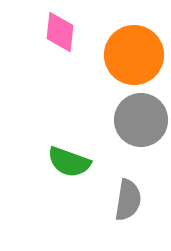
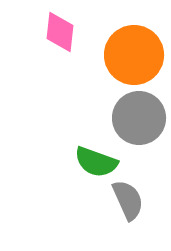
gray circle: moved 2 px left, 2 px up
green semicircle: moved 27 px right
gray semicircle: rotated 33 degrees counterclockwise
